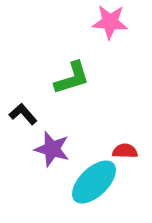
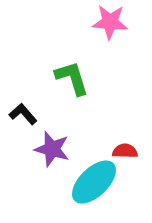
green L-shape: rotated 90 degrees counterclockwise
